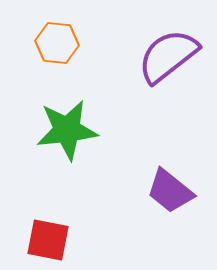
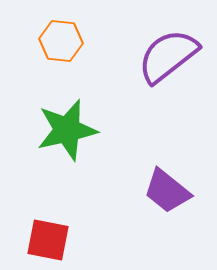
orange hexagon: moved 4 px right, 2 px up
green star: rotated 6 degrees counterclockwise
purple trapezoid: moved 3 px left
